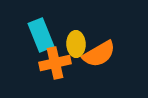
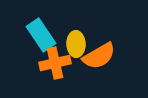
cyan rectangle: rotated 12 degrees counterclockwise
orange semicircle: moved 2 px down
